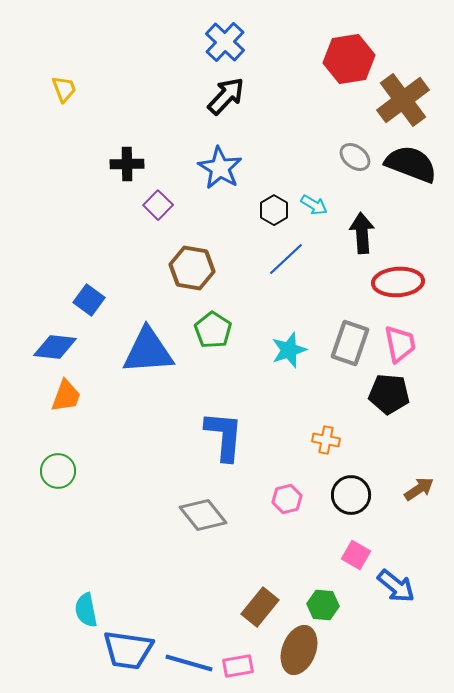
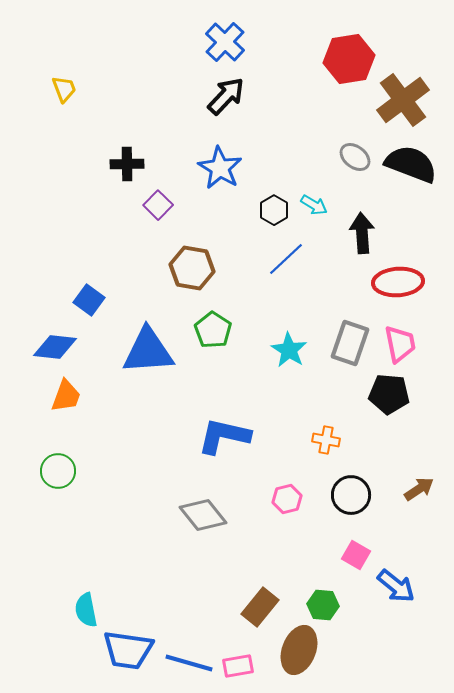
cyan star at (289, 350): rotated 21 degrees counterclockwise
blue L-shape at (224, 436): rotated 82 degrees counterclockwise
